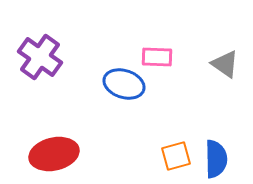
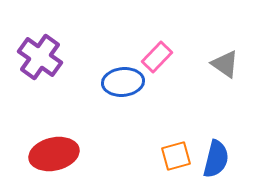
pink rectangle: rotated 48 degrees counterclockwise
blue ellipse: moved 1 px left, 2 px up; rotated 24 degrees counterclockwise
blue semicircle: rotated 15 degrees clockwise
